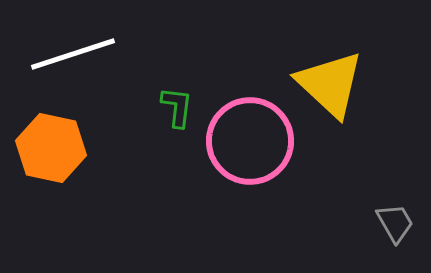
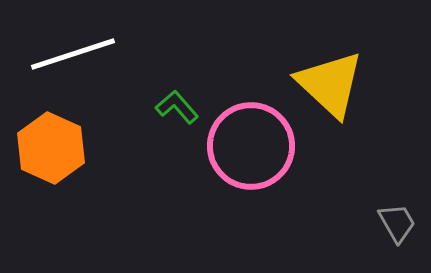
green L-shape: rotated 48 degrees counterclockwise
pink circle: moved 1 px right, 5 px down
orange hexagon: rotated 12 degrees clockwise
gray trapezoid: moved 2 px right
